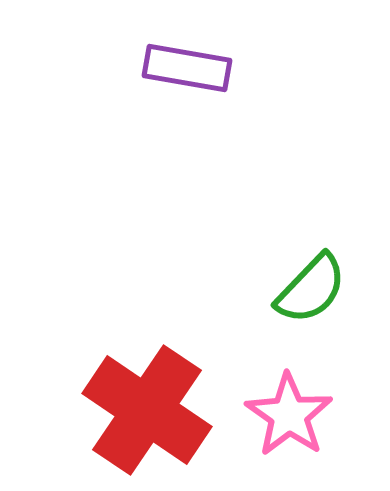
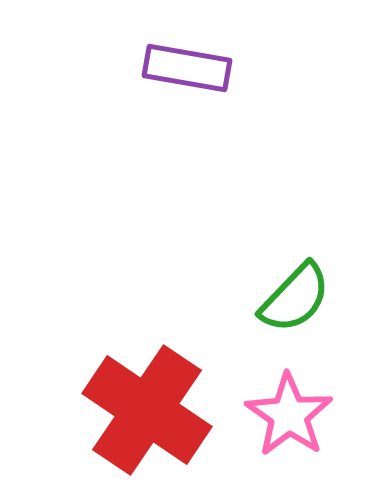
green semicircle: moved 16 px left, 9 px down
